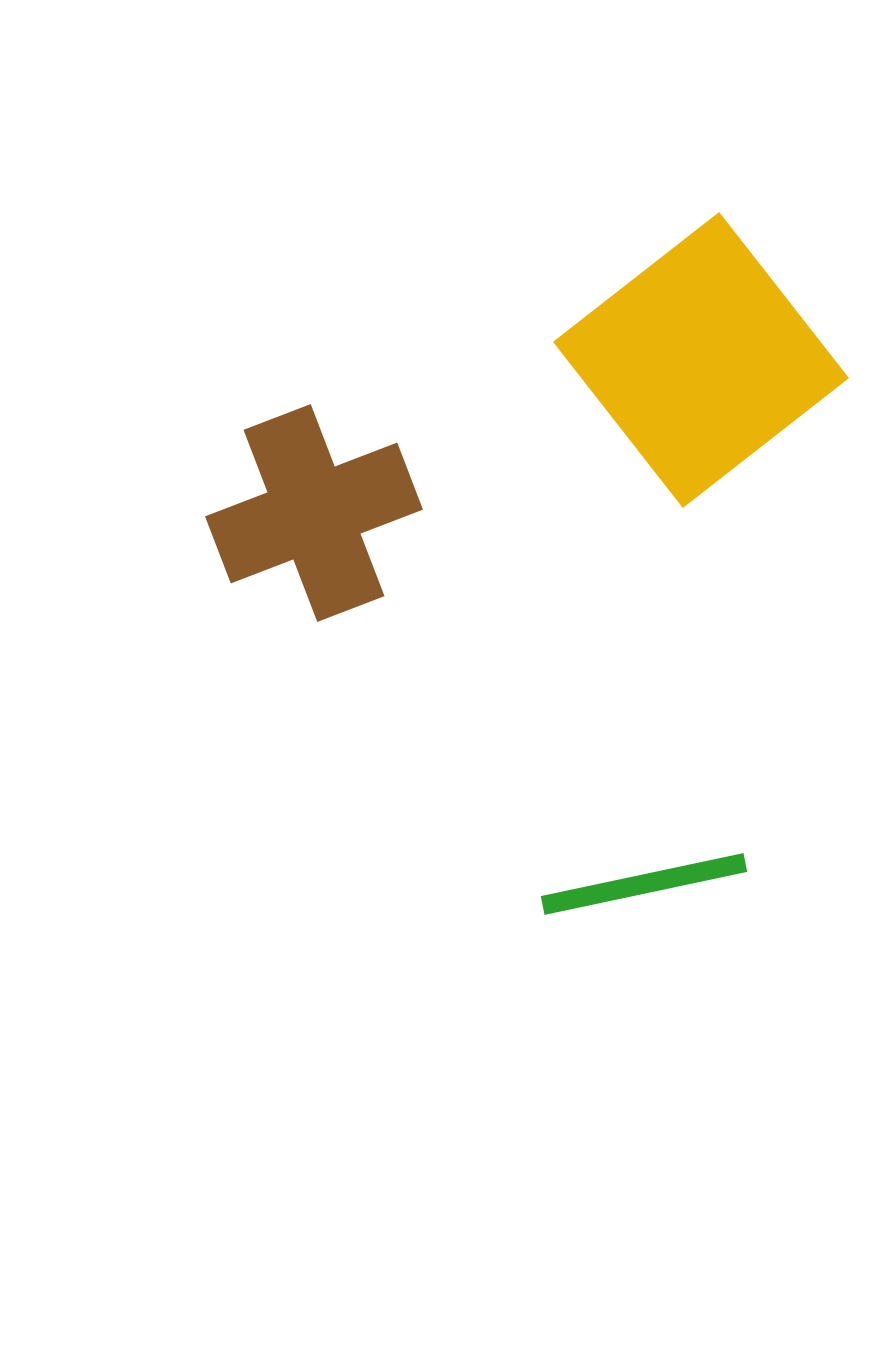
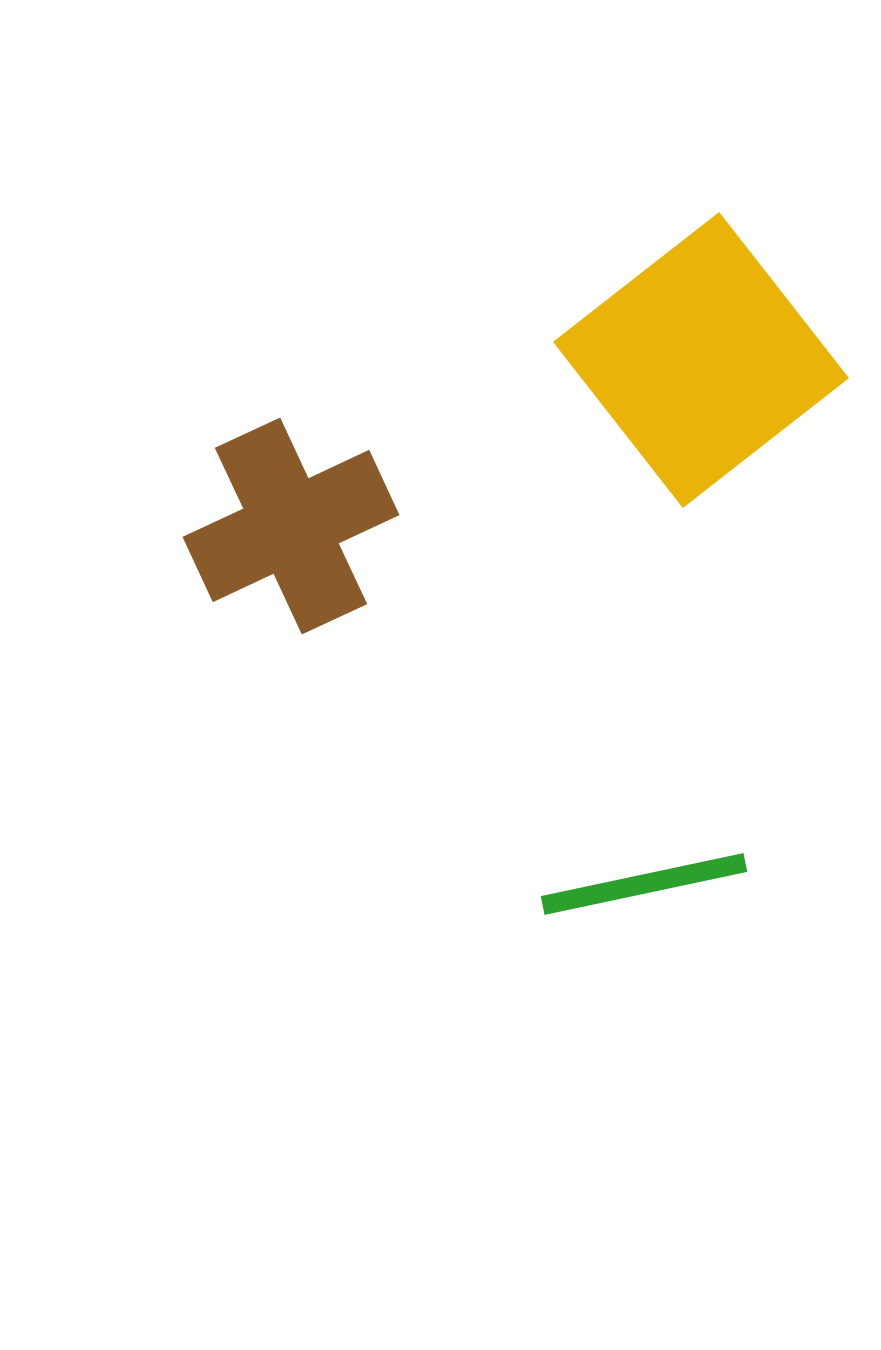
brown cross: moved 23 px left, 13 px down; rotated 4 degrees counterclockwise
